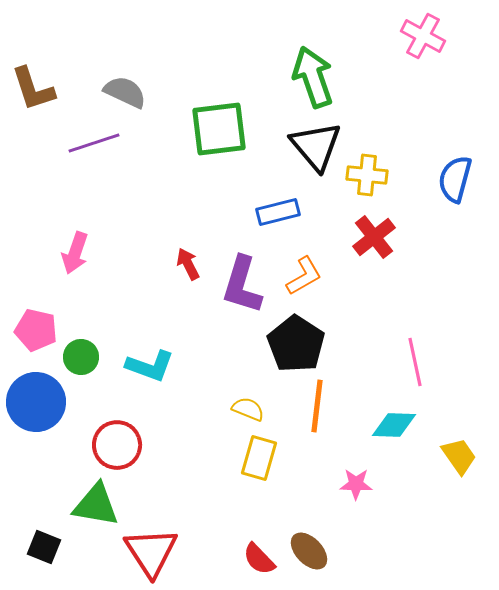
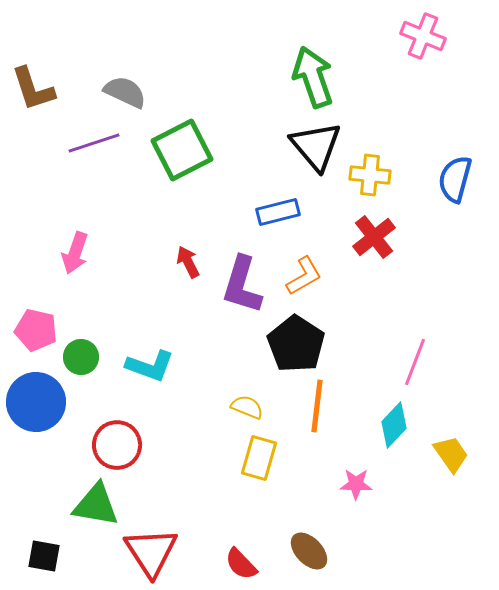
pink cross: rotated 6 degrees counterclockwise
green square: moved 37 px left, 21 px down; rotated 20 degrees counterclockwise
yellow cross: moved 3 px right
red arrow: moved 2 px up
pink line: rotated 33 degrees clockwise
yellow semicircle: moved 1 px left, 2 px up
cyan diamond: rotated 48 degrees counterclockwise
yellow trapezoid: moved 8 px left, 2 px up
black square: moved 9 px down; rotated 12 degrees counterclockwise
red semicircle: moved 18 px left, 5 px down
